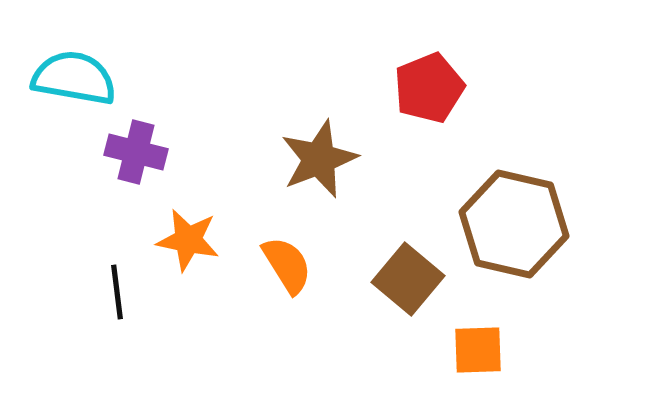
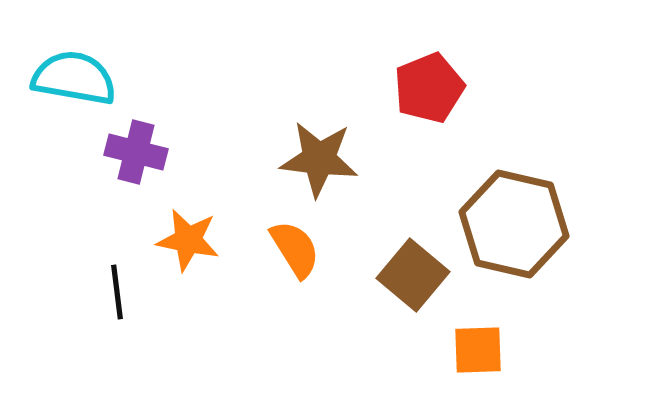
brown star: rotated 28 degrees clockwise
orange semicircle: moved 8 px right, 16 px up
brown square: moved 5 px right, 4 px up
